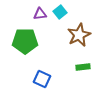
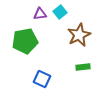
green pentagon: rotated 10 degrees counterclockwise
